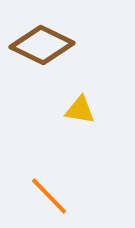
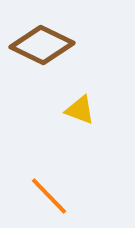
yellow triangle: rotated 12 degrees clockwise
